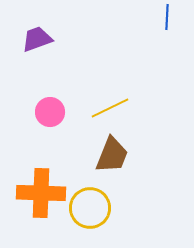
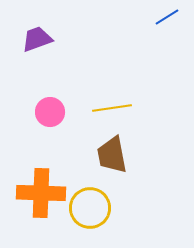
blue line: rotated 55 degrees clockwise
yellow line: moved 2 px right; rotated 18 degrees clockwise
brown trapezoid: rotated 147 degrees clockwise
